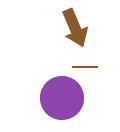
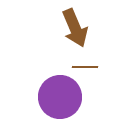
purple circle: moved 2 px left, 1 px up
